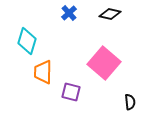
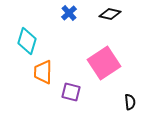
pink square: rotated 16 degrees clockwise
